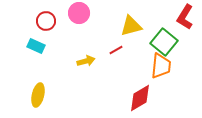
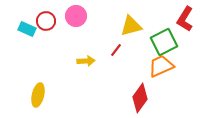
pink circle: moved 3 px left, 3 px down
red L-shape: moved 2 px down
green square: rotated 24 degrees clockwise
cyan rectangle: moved 9 px left, 17 px up
red line: rotated 24 degrees counterclockwise
yellow arrow: rotated 12 degrees clockwise
orange trapezoid: rotated 120 degrees counterclockwise
red diamond: rotated 24 degrees counterclockwise
